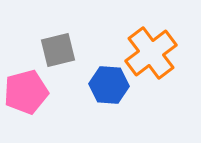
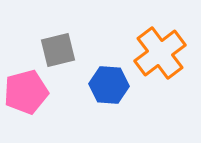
orange cross: moved 9 px right
